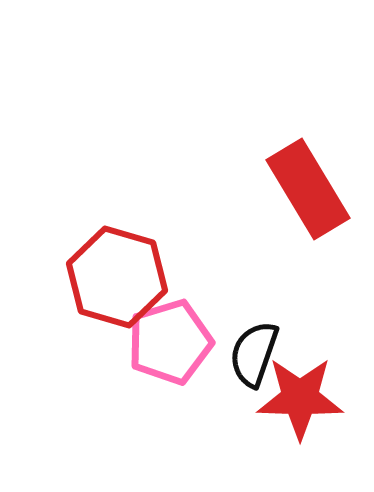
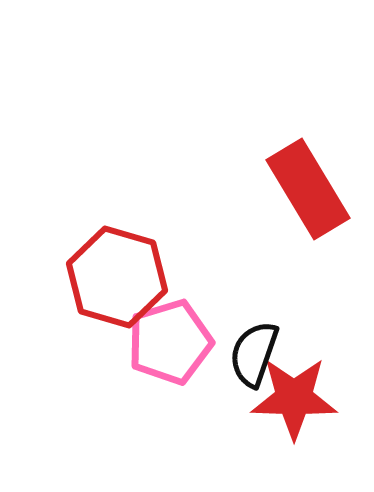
red star: moved 6 px left
